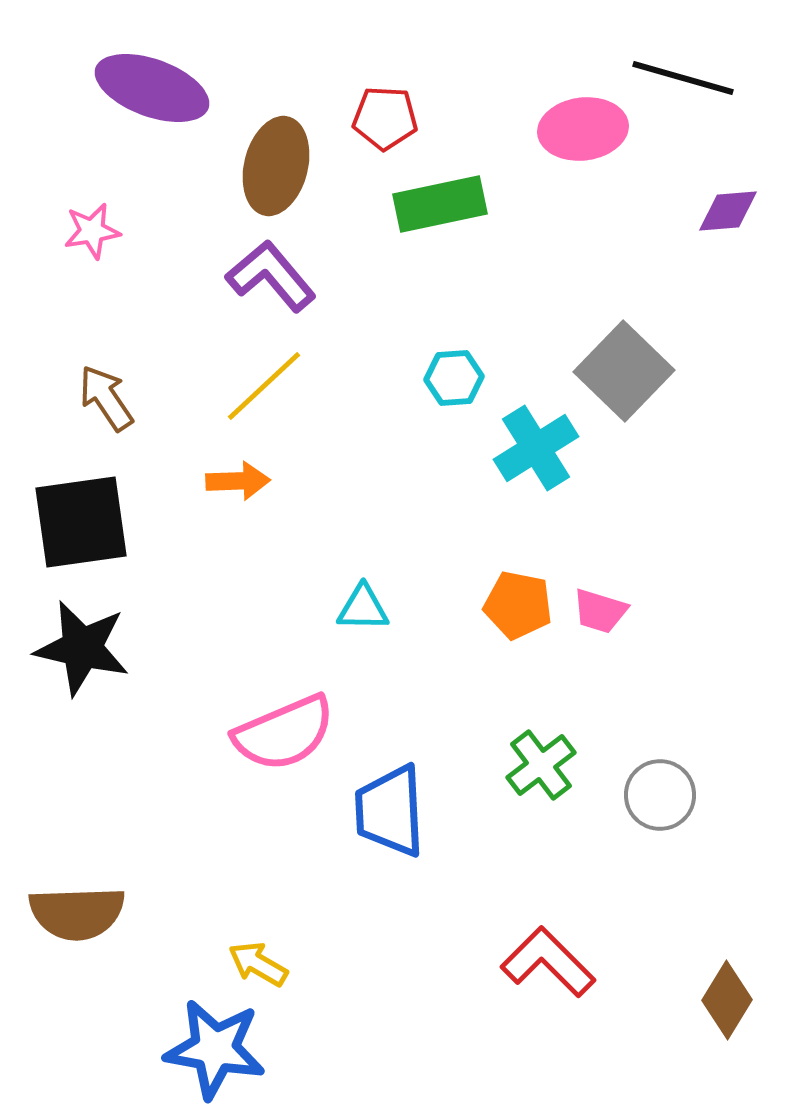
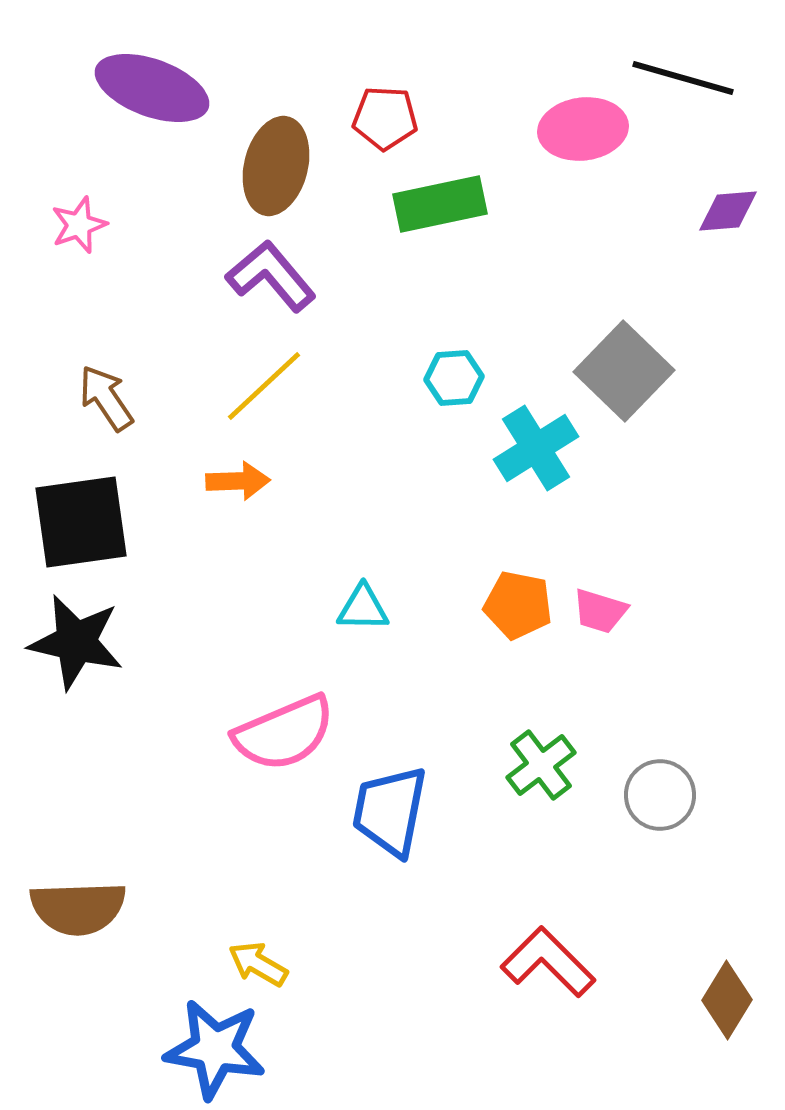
pink star: moved 13 px left, 6 px up; rotated 10 degrees counterclockwise
black star: moved 6 px left, 6 px up
blue trapezoid: rotated 14 degrees clockwise
brown semicircle: moved 1 px right, 5 px up
